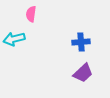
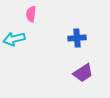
blue cross: moved 4 px left, 4 px up
purple trapezoid: rotated 10 degrees clockwise
